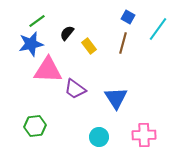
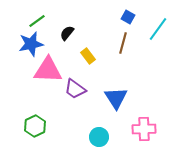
yellow rectangle: moved 1 px left, 10 px down
green hexagon: rotated 20 degrees counterclockwise
pink cross: moved 6 px up
